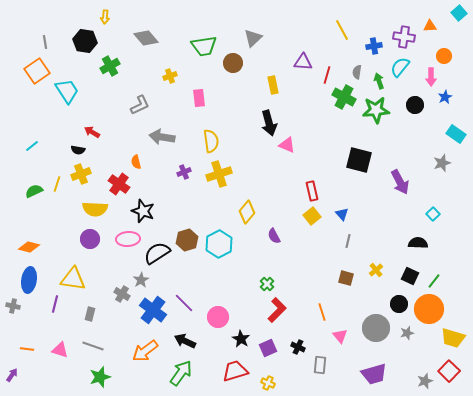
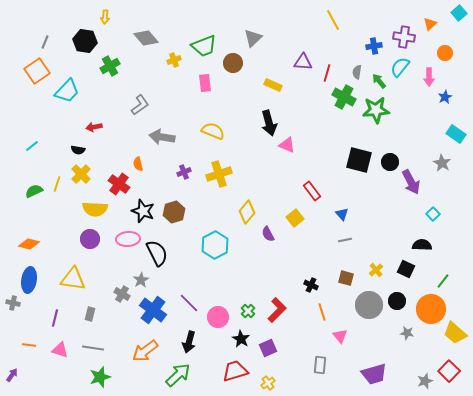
orange triangle at (430, 26): moved 2 px up; rotated 40 degrees counterclockwise
yellow line at (342, 30): moved 9 px left, 10 px up
gray line at (45, 42): rotated 32 degrees clockwise
green trapezoid at (204, 46): rotated 12 degrees counterclockwise
orange circle at (444, 56): moved 1 px right, 3 px up
red line at (327, 75): moved 2 px up
yellow cross at (170, 76): moved 4 px right, 16 px up
pink arrow at (431, 77): moved 2 px left
green arrow at (379, 81): rotated 21 degrees counterclockwise
yellow rectangle at (273, 85): rotated 54 degrees counterclockwise
cyan trapezoid at (67, 91): rotated 76 degrees clockwise
pink rectangle at (199, 98): moved 6 px right, 15 px up
gray L-shape at (140, 105): rotated 10 degrees counterclockwise
black circle at (415, 105): moved 25 px left, 57 px down
red arrow at (92, 132): moved 2 px right, 5 px up; rotated 42 degrees counterclockwise
yellow semicircle at (211, 141): moved 2 px right, 10 px up; rotated 60 degrees counterclockwise
orange semicircle at (136, 162): moved 2 px right, 2 px down
gray star at (442, 163): rotated 24 degrees counterclockwise
yellow cross at (81, 174): rotated 24 degrees counterclockwise
purple arrow at (400, 182): moved 11 px right
red rectangle at (312, 191): rotated 24 degrees counterclockwise
yellow square at (312, 216): moved 17 px left, 2 px down
purple semicircle at (274, 236): moved 6 px left, 2 px up
brown hexagon at (187, 240): moved 13 px left, 28 px up
gray line at (348, 241): moved 3 px left, 1 px up; rotated 64 degrees clockwise
black semicircle at (418, 243): moved 4 px right, 2 px down
cyan hexagon at (219, 244): moved 4 px left, 1 px down
orange diamond at (29, 247): moved 3 px up
black semicircle at (157, 253): rotated 96 degrees clockwise
black square at (410, 276): moved 4 px left, 7 px up
green line at (434, 281): moved 9 px right
green cross at (267, 284): moved 19 px left, 27 px down
purple line at (184, 303): moved 5 px right
purple line at (55, 304): moved 14 px down
black circle at (399, 304): moved 2 px left, 3 px up
gray cross at (13, 306): moved 3 px up
orange circle at (429, 309): moved 2 px right
gray circle at (376, 328): moved 7 px left, 23 px up
gray star at (407, 333): rotated 24 degrees clockwise
yellow trapezoid at (453, 338): moved 2 px right, 5 px up; rotated 25 degrees clockwise
black arrow at (185, 341): moved 4 px right, 1 px down; rotated 100 degrees counterclockwise
gray line at (93, 346): moved 2 px down; rotated 10 degrees counterclockwise
black cross at (298, 347): moved 13 px right, 62 px up
orange line at (27, 349): moved 2 px right, 4 px up
green arrow at (181, 373): moved 3 px left, 2 px down; rotated 12 degrees clockwise
yellow cross at (268, 383): rotated 32 degrees clockwise
